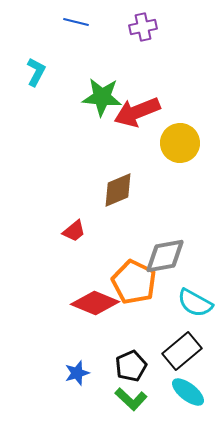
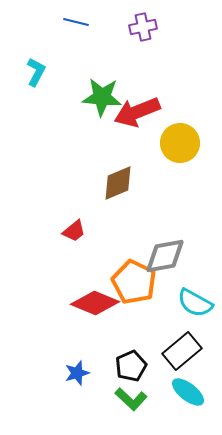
brown diamond: moved 7 px up
